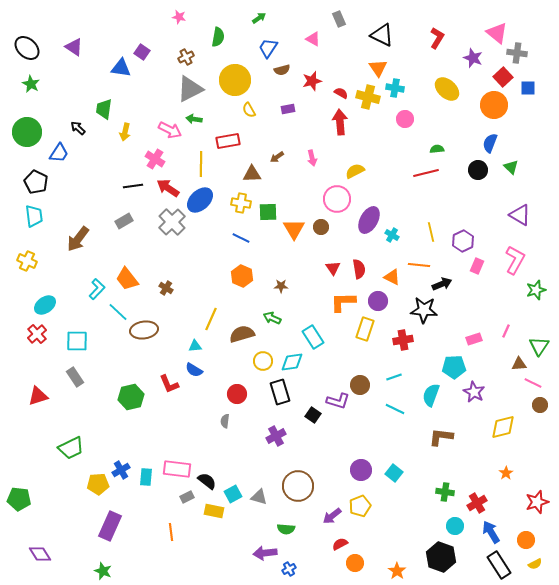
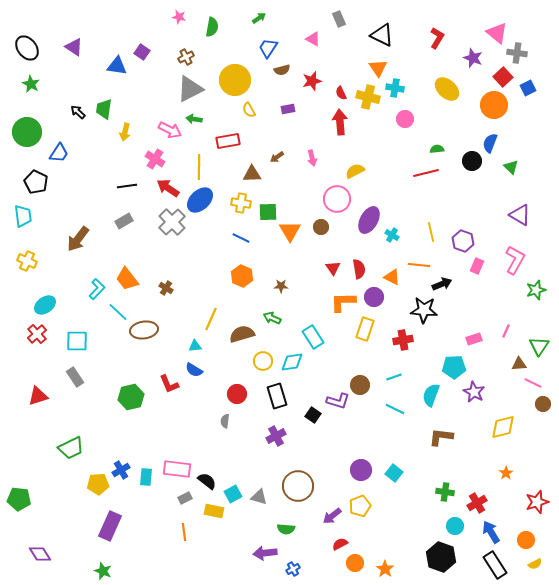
green semicircle at (218, 37): moved 6 px left, 10 px up
black ellipse at (27, 48): rotated 10 degrees clockwise
blue triangle at (121, 68): moved 4 px left, 2 px up
blue square at (528, 88): rotated 28 degrees counterclockwise
red semicircle at (341, 93): rotated 144 degrees counterclockwise
black arrow at (78, 128): moved 16 px up
yellow line at (201, 164): moved 2 px left, 3 px down
black circle at (478, 170): moved 6 px left, 9 px up
black line at (133, 186): moved 6 px left
cyan trapezoid at (34, 216): moved 11 px left
orange triangle at (294, 229): moved 4 px left, 2 px down
purple hexagon at (463, 241): rotated 15 degrees counterclockwise
purple circle at (378, 301): moved 4 px left, 4 px up
black rectangle at (280, 392): moved 3 px left, 4 px down
brown circle at (540, 405): moved 3 px right, 1 px up
gray rectangle at (187, 497): moved 2 px left, 1 px down
orange line at (171, 532): moved 13 px right
black rectangle at (499, 565): moved 4 px left
blue cross at (289, 569): moved 4 px right
orange star at (397, 571): moved 12 px left, 2 px up
